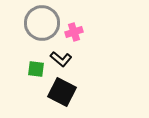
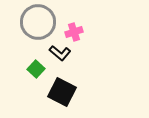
gray circle: moved 4 px left, 1 px up
black L-shape: moved 1 px left, 6 px up
green square: rotated 36 degrees clockwise
